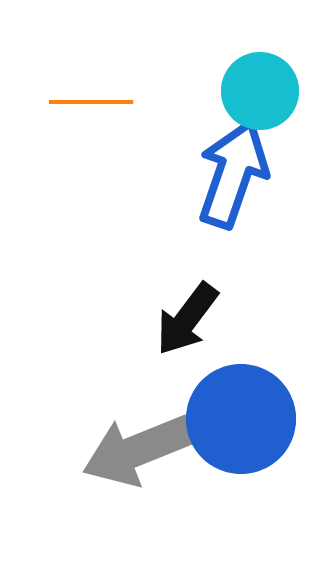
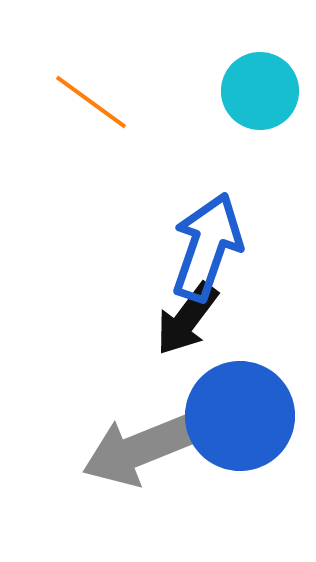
orange line: rotated 36 degrees clockwise
blue arrow: moved 26 px left, 73 px down
blue circle: moved 1 px left, 3 px up
